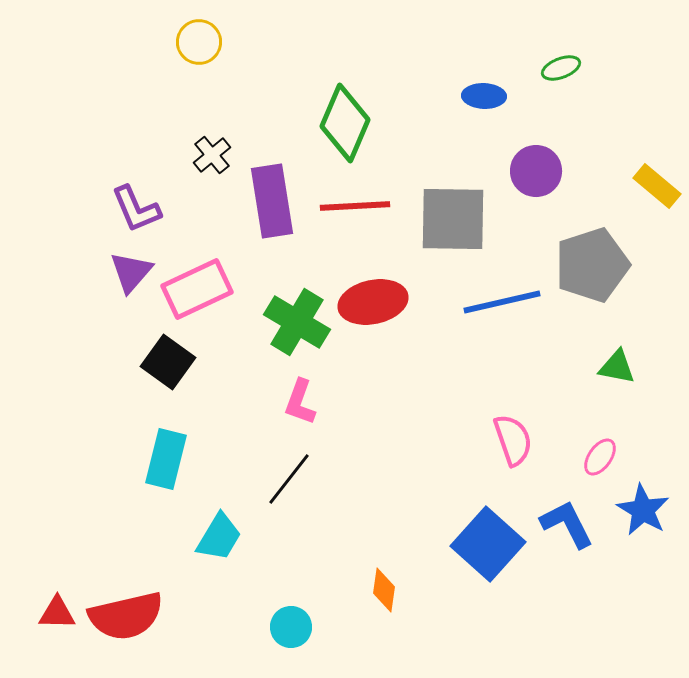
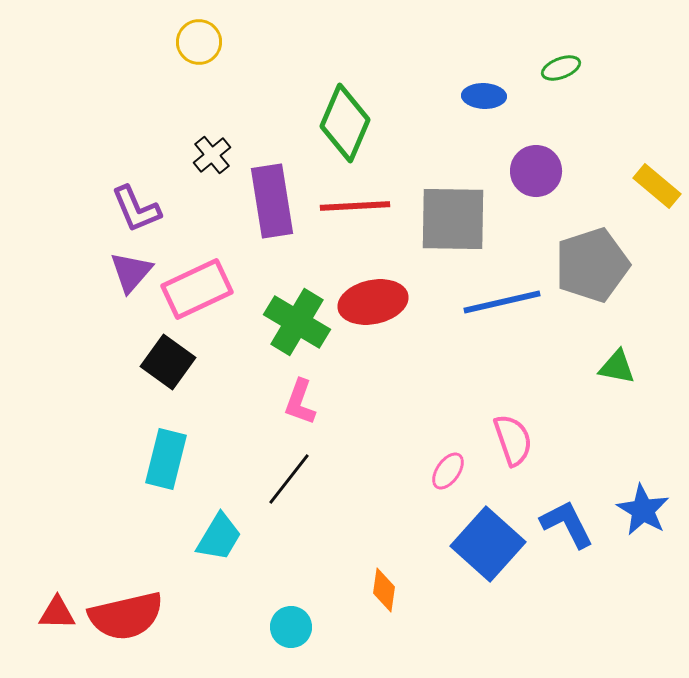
pink ellipse: moved 152 px left, 14 px down
